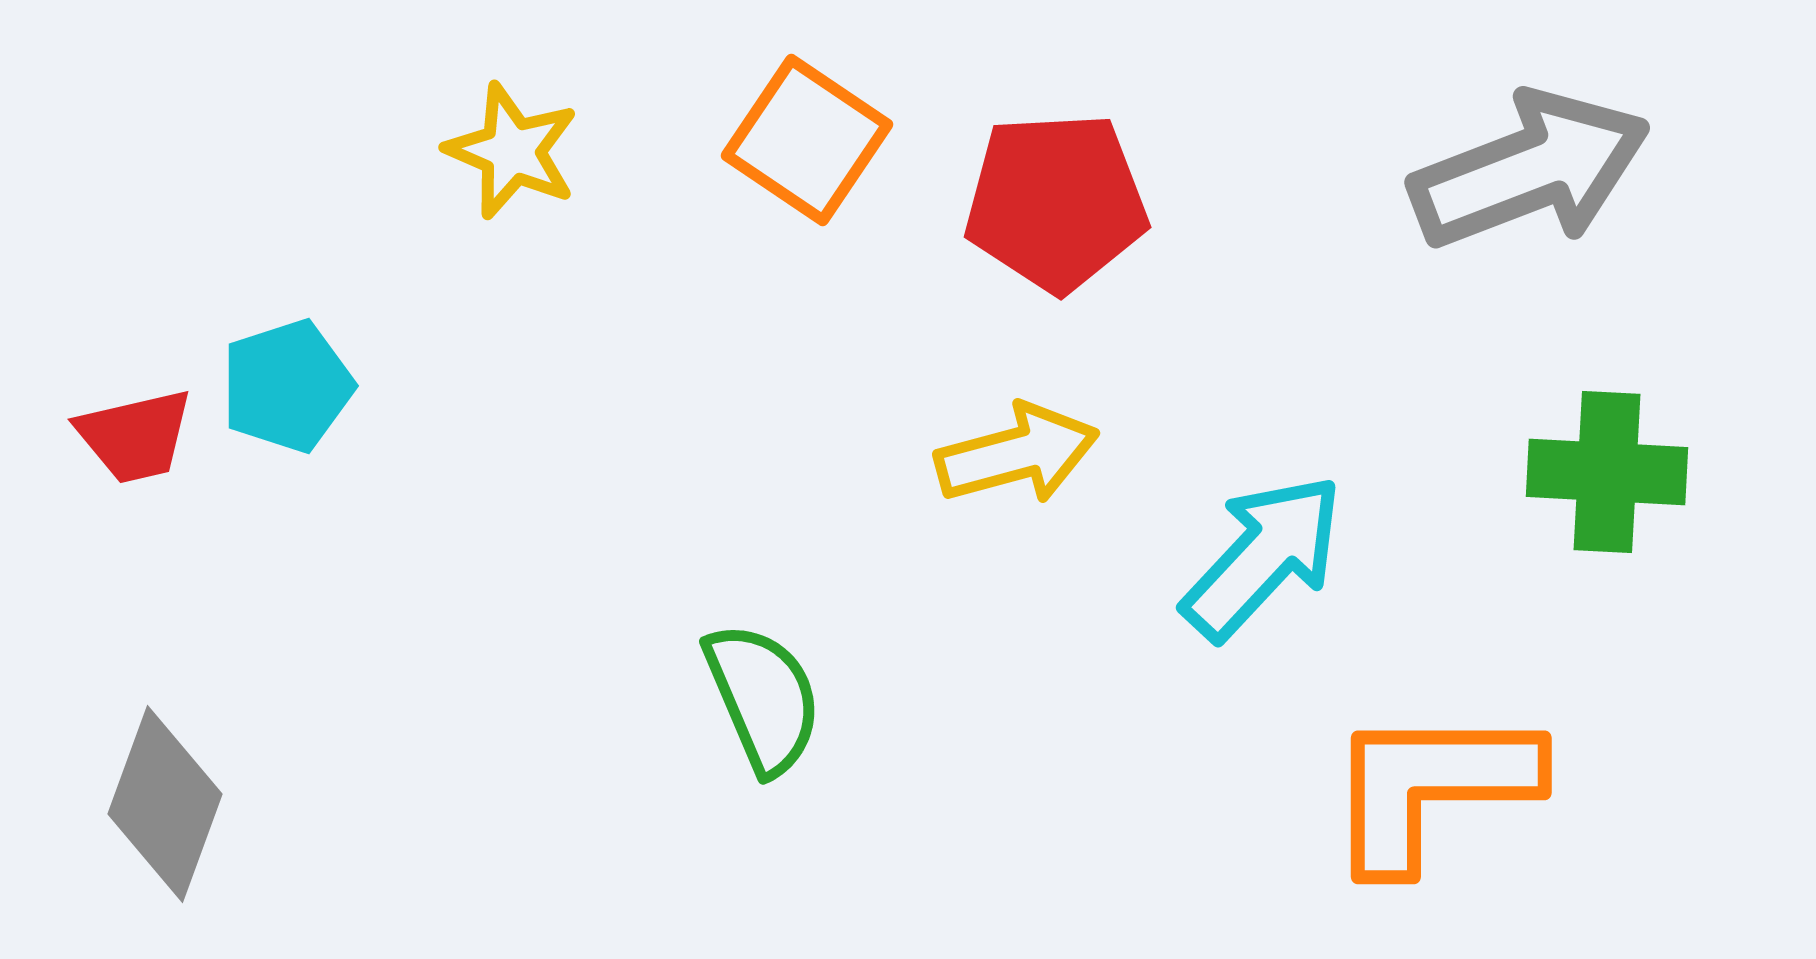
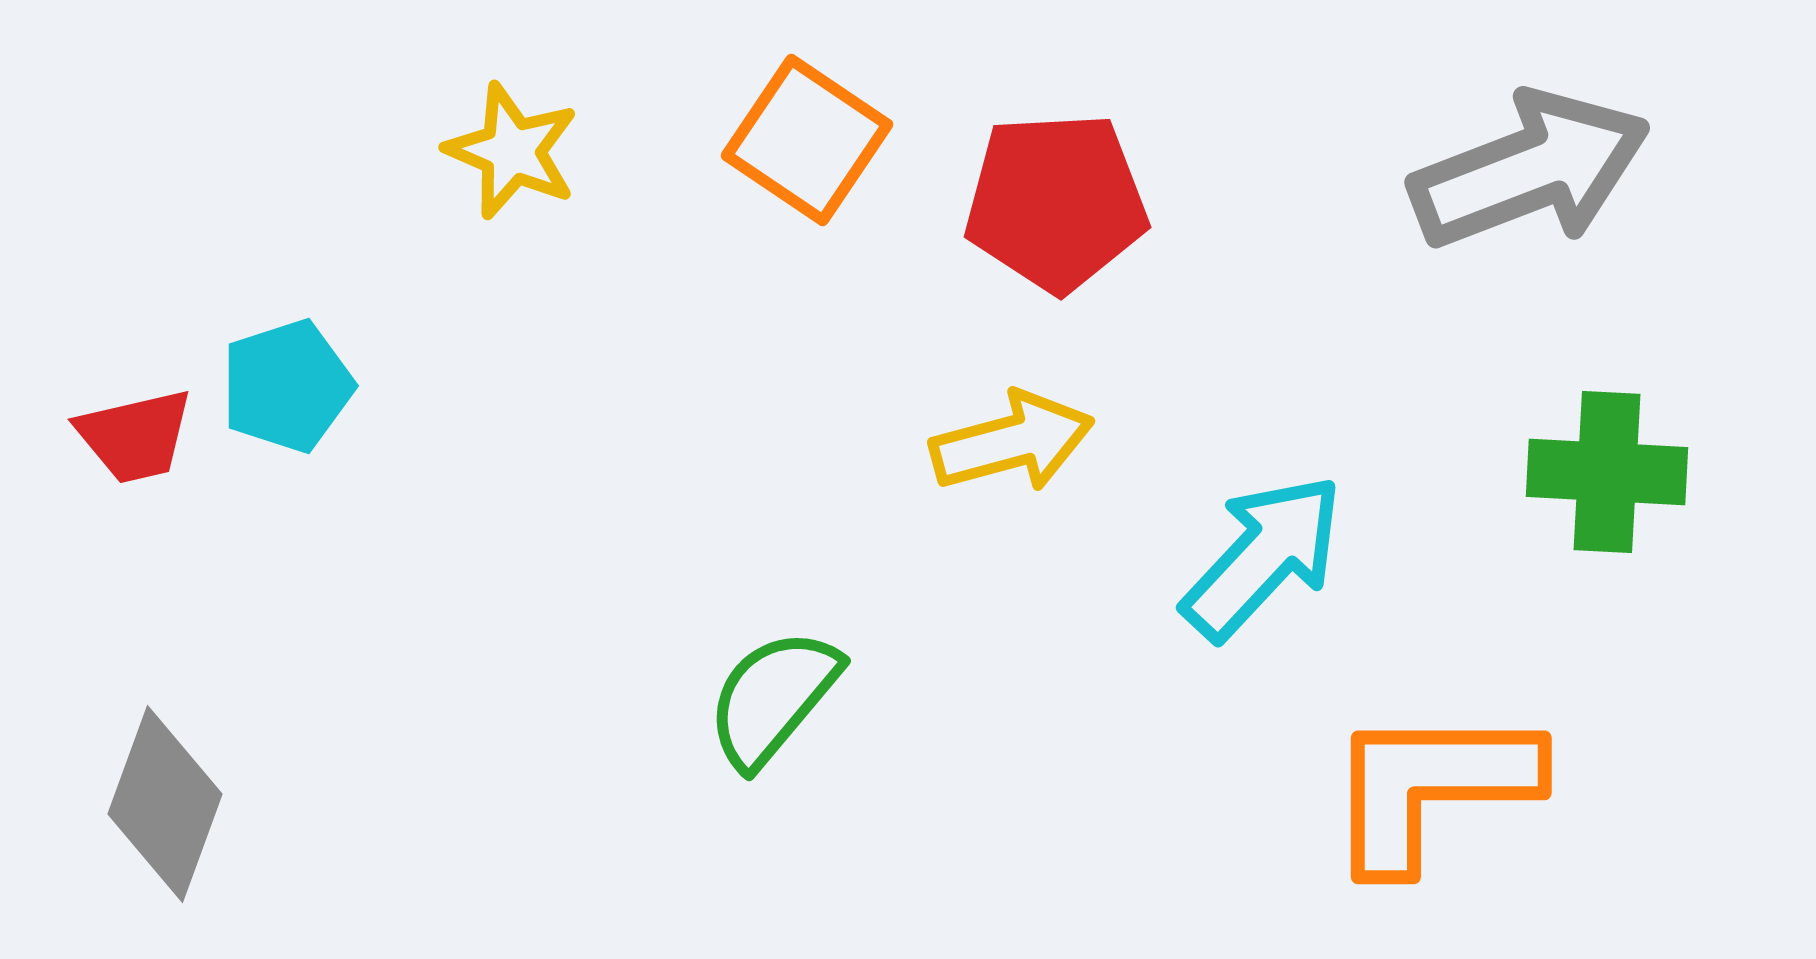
yellow arrow: moved 5 px left, 12 px up
green semicircle: moved 10 px right; rotated 117 degrees counterclockwise
